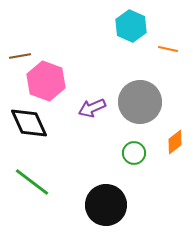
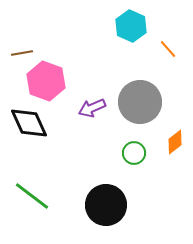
orange line: rotated 36 degrees clockwise
brown line: moved 2 px right, 3 px up
green line: moved 14 px down
